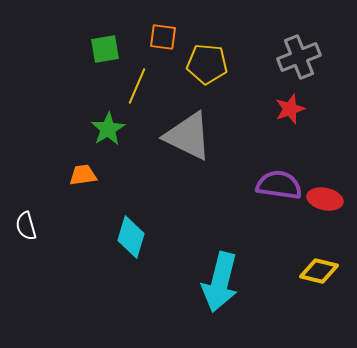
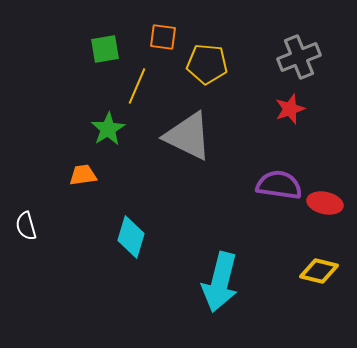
red ellipse: moved 4 px down
